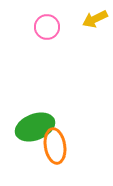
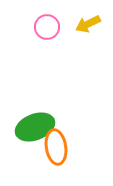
yellow arrow: moved 7 px left, 5 px down
orange ellipse: moved 1 px right, 1 px down
